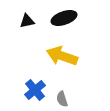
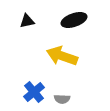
black ellipse: moved 10 px right, 2 px down
blue cross: moved 1 px left, 2 px down
gray semicircle: rotated 70 degrees counterclockwise
